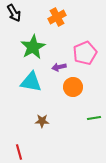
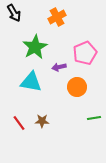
green star: moved 2 px right
orange circle: moved 4 px right
red line: moved 29 px up; rotated 21 degrees counterclockwise
